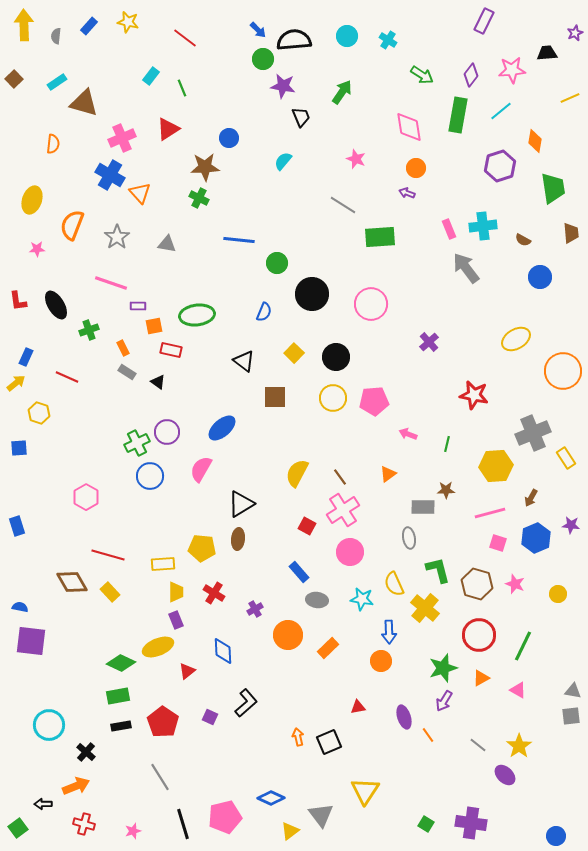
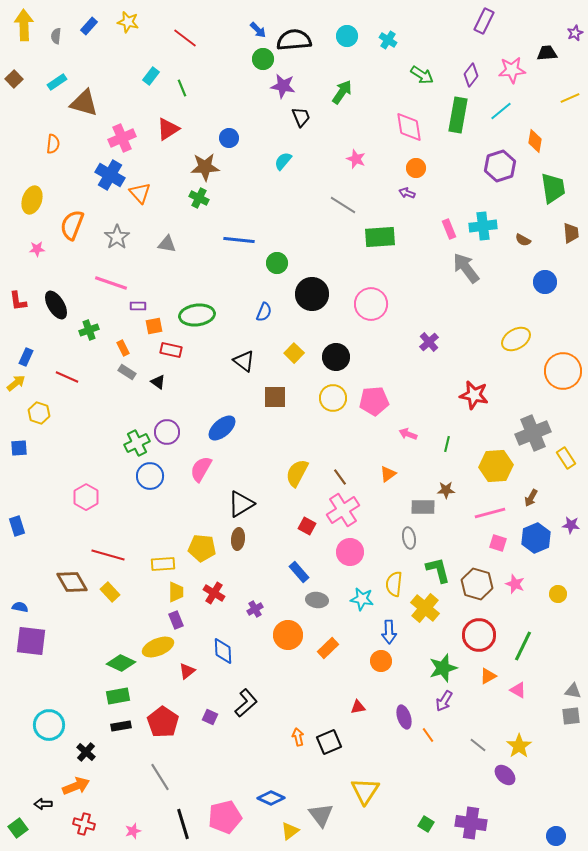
blue circle at (540, 277): moved 5 px right, 5 px down
yellow semicircle at (394, 584): rotated 30 degrees clockwise
orange triangle at (481, 678): moved 7 px right, 2 px up
